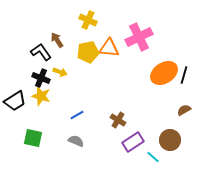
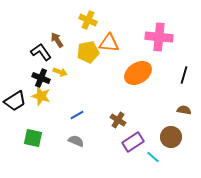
pink cross: moved 20 px right; rotated 32 degrees clockwise
orange triangle: moved 5 px up
orange ellipse: moved 26 px left
brown semicircle: rotated 40 degrees clockwise
brown circle: moved 1 px right, 3 px up
